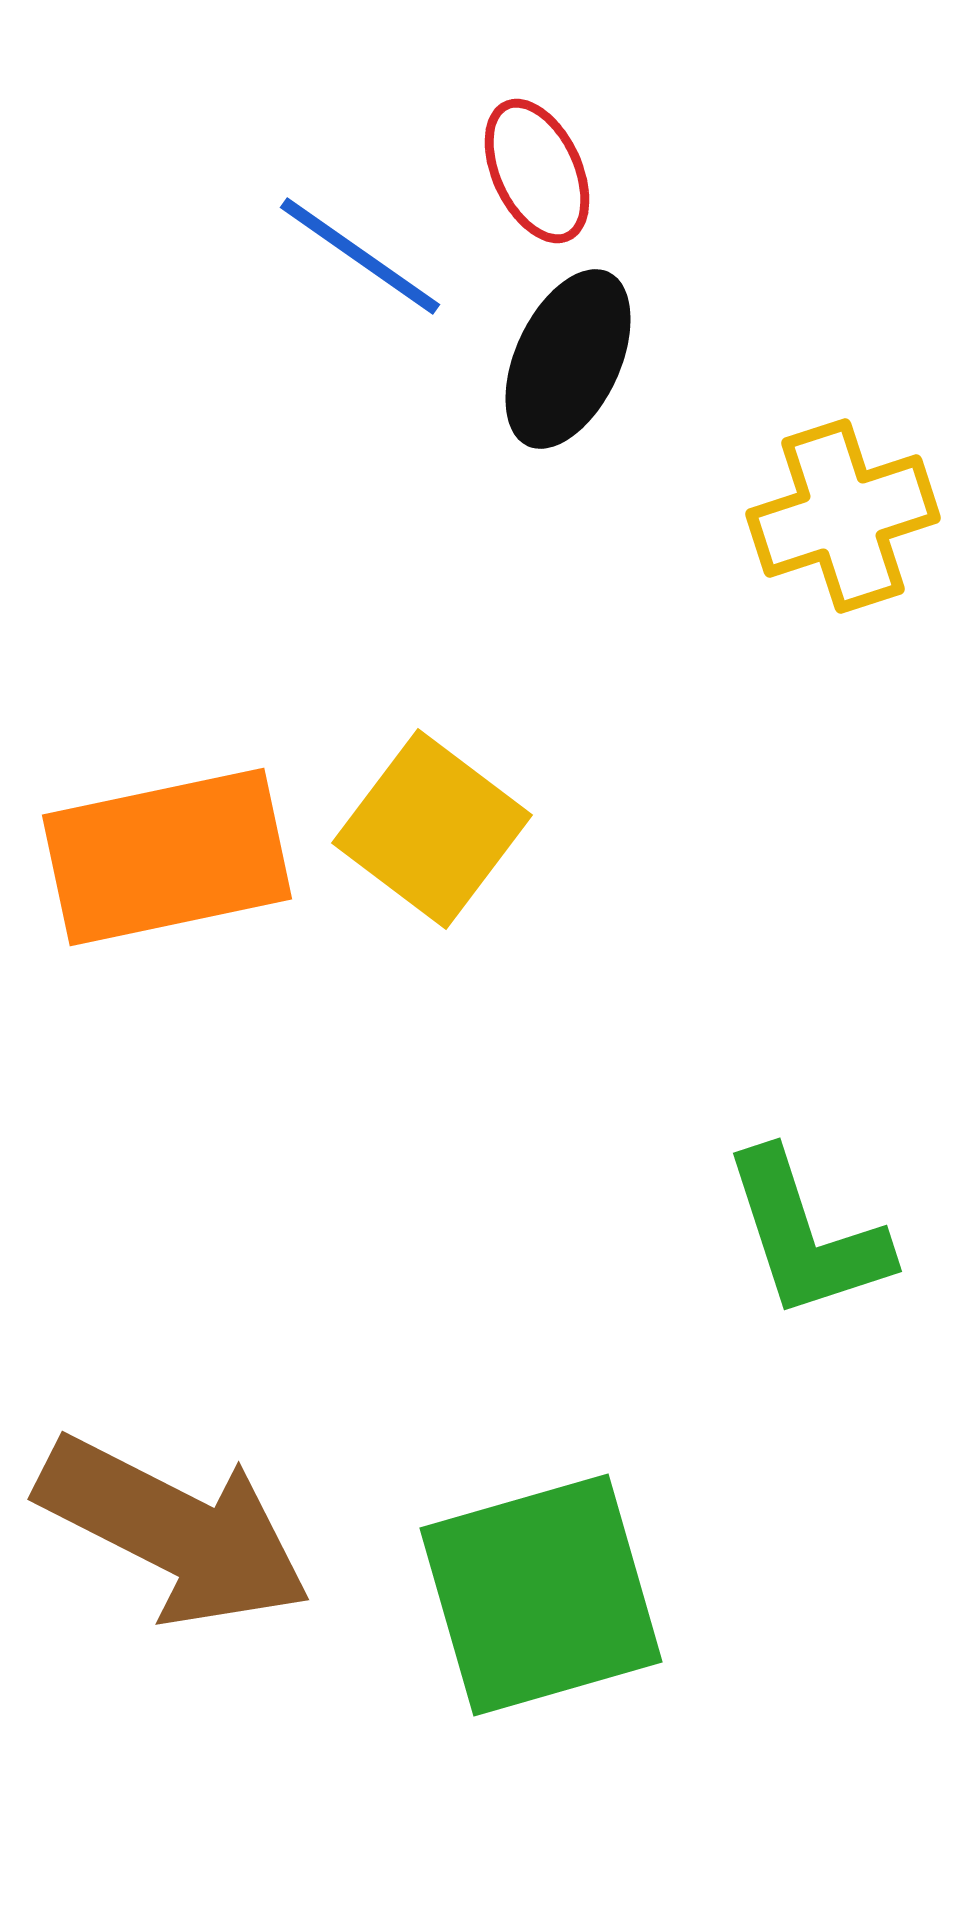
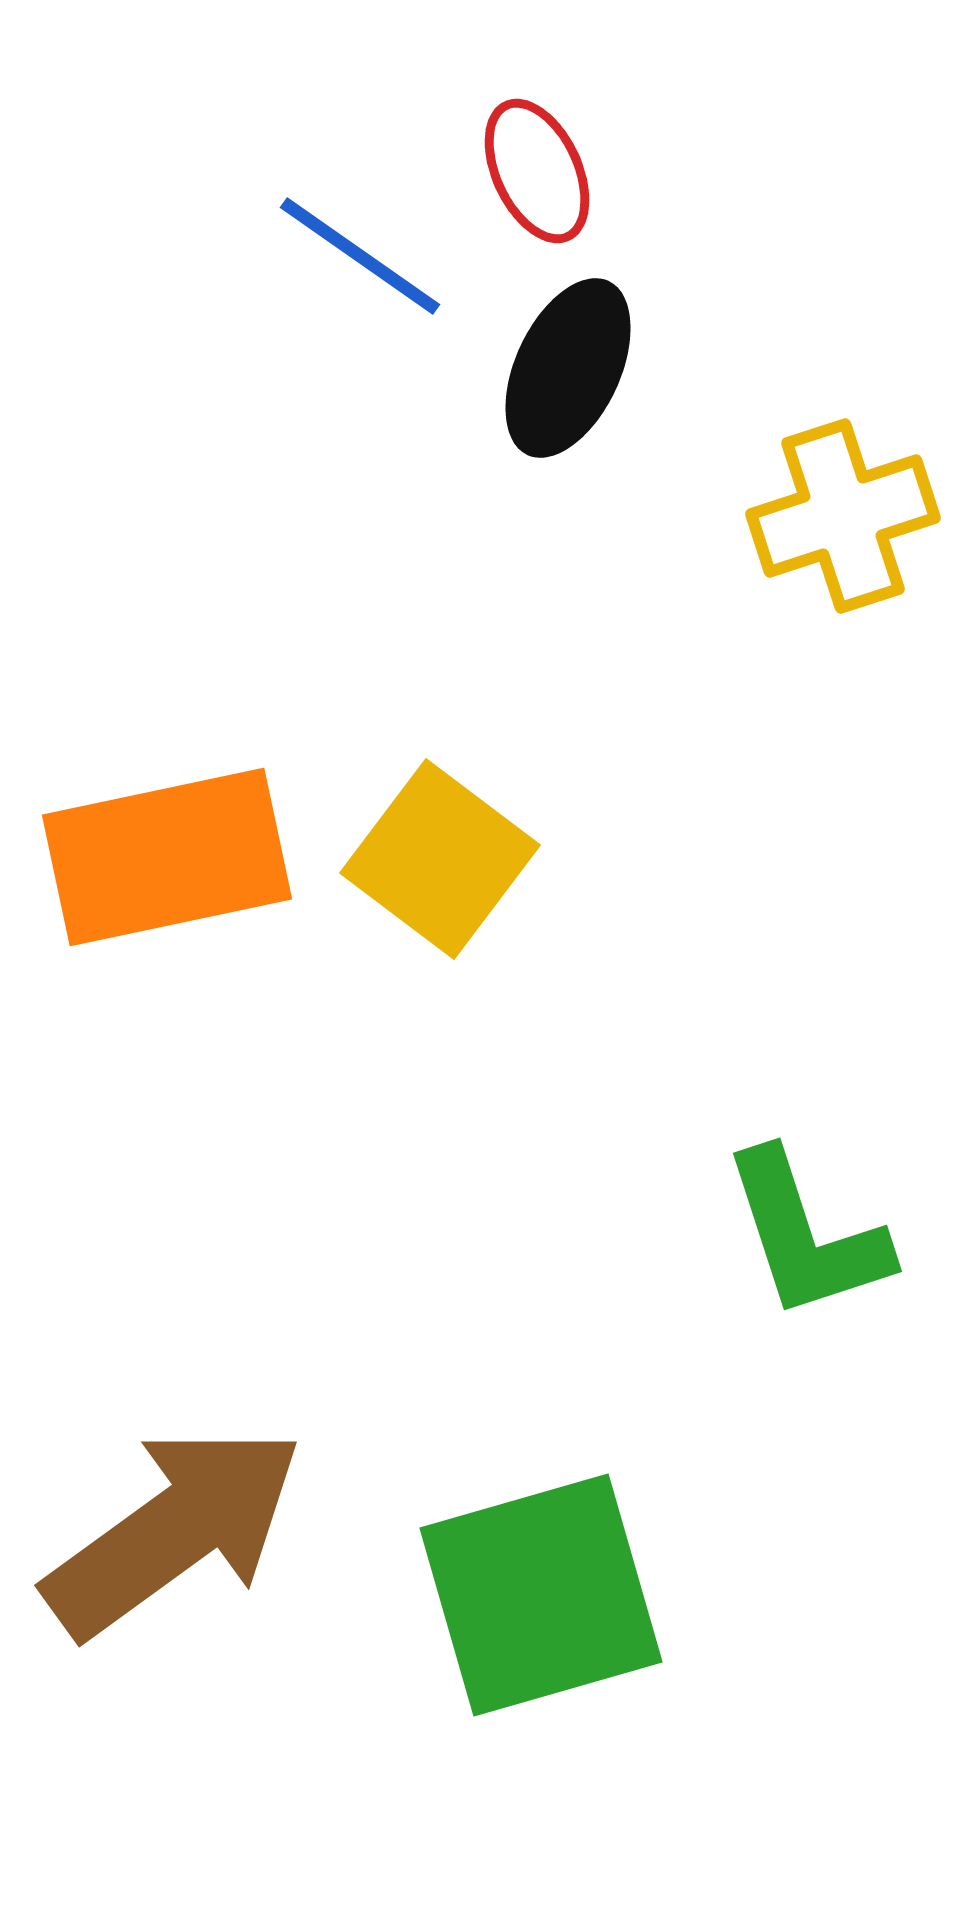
black ellipse: moved 9 px down
yellow square: moved 8 px right, 30 px down
brown arrow: rotated 63 degrees counterclockwise
